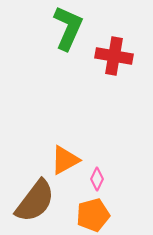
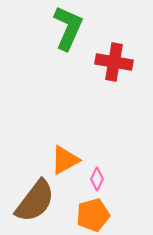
red cross: moved 6 px down
